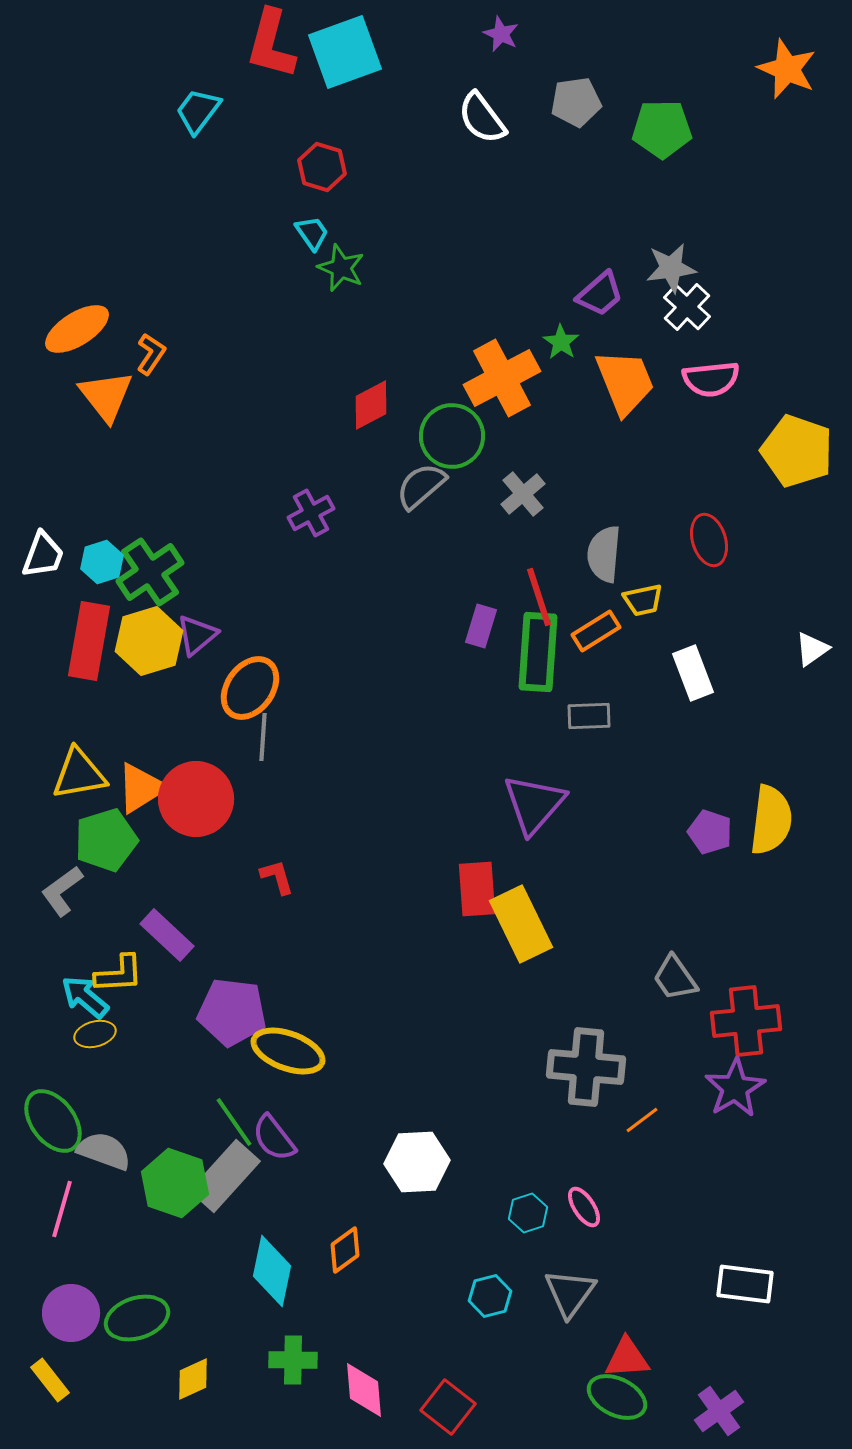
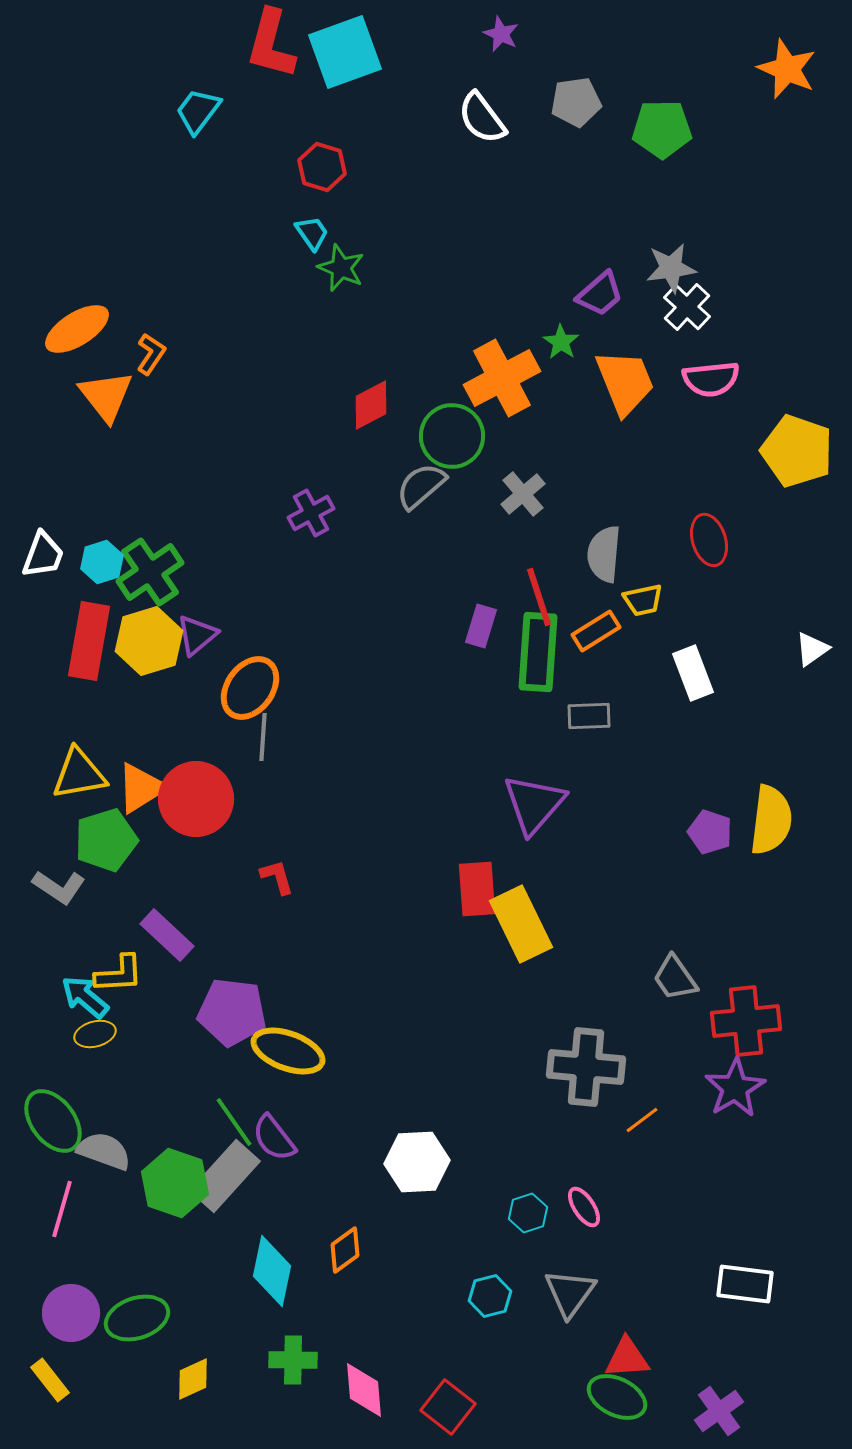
gray L-shape at (62, 891): moved 3 px left, 4 px up; rotated 110 degrees counterclockwise
